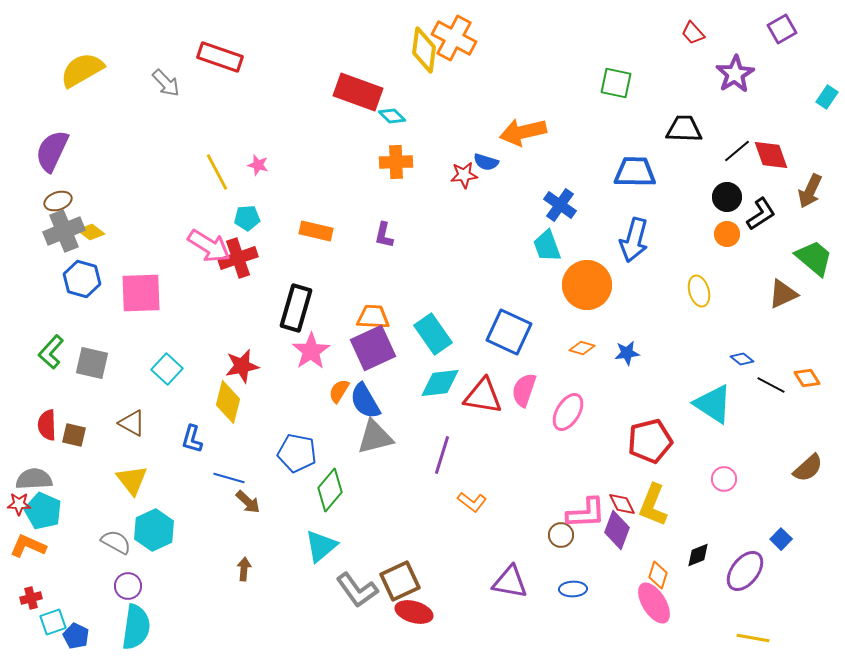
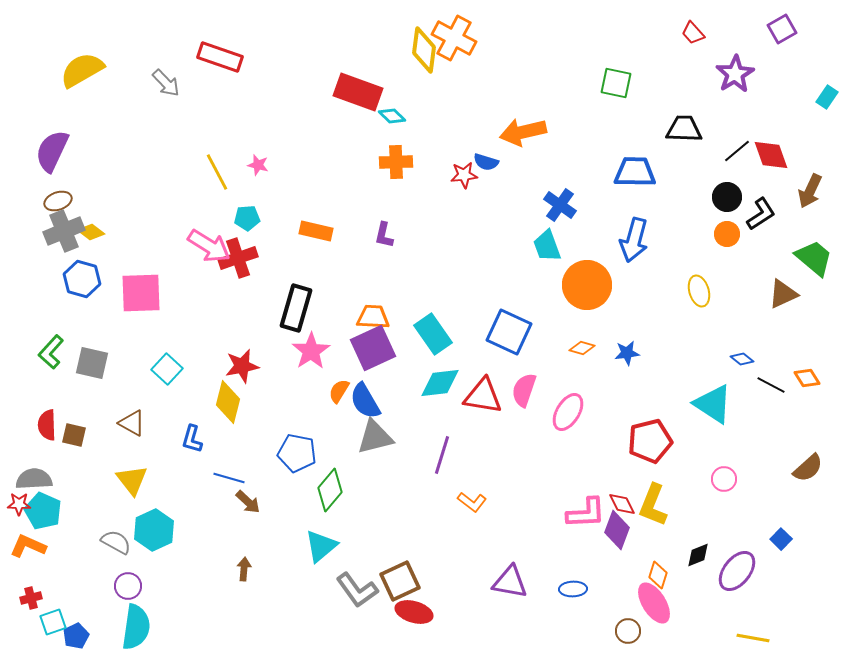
brown circle at (561, 535): moved 67 px right, 96 px down
purple ellipse at (745, 571): moved 8 px left
blue pentagon at (76, 636): rotated 20 degrees clockwise
